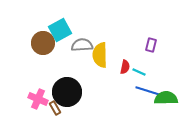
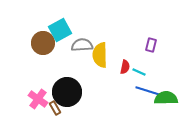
pink cross: rotated 12 degrees clockwise
